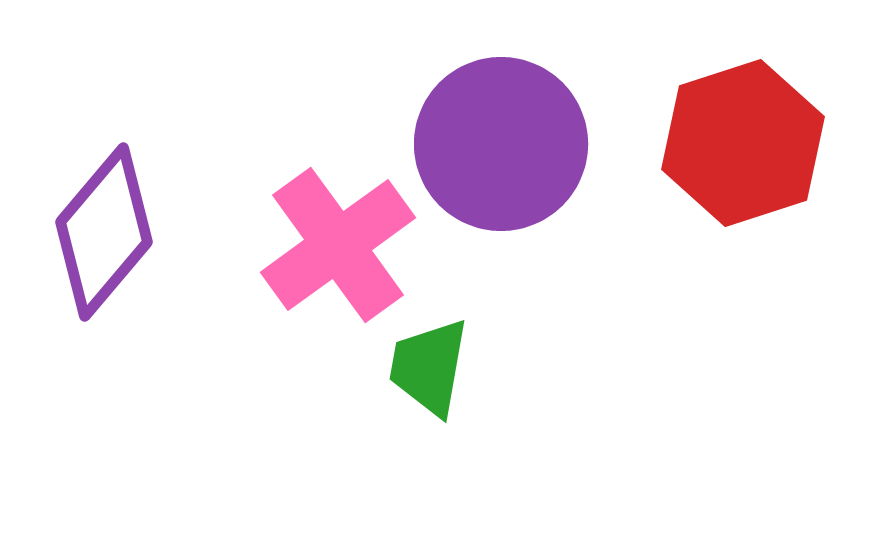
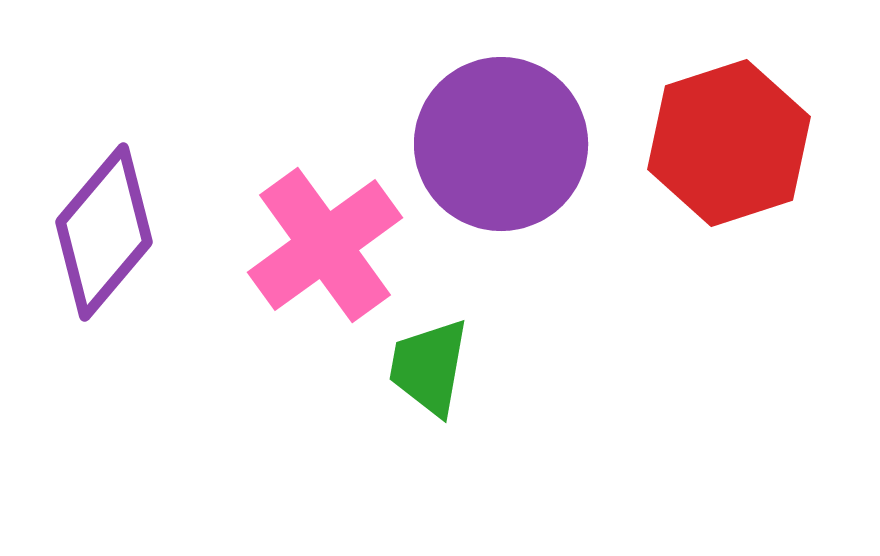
red hexagon: moved 14 px left
pink cross: moved 13 px left
